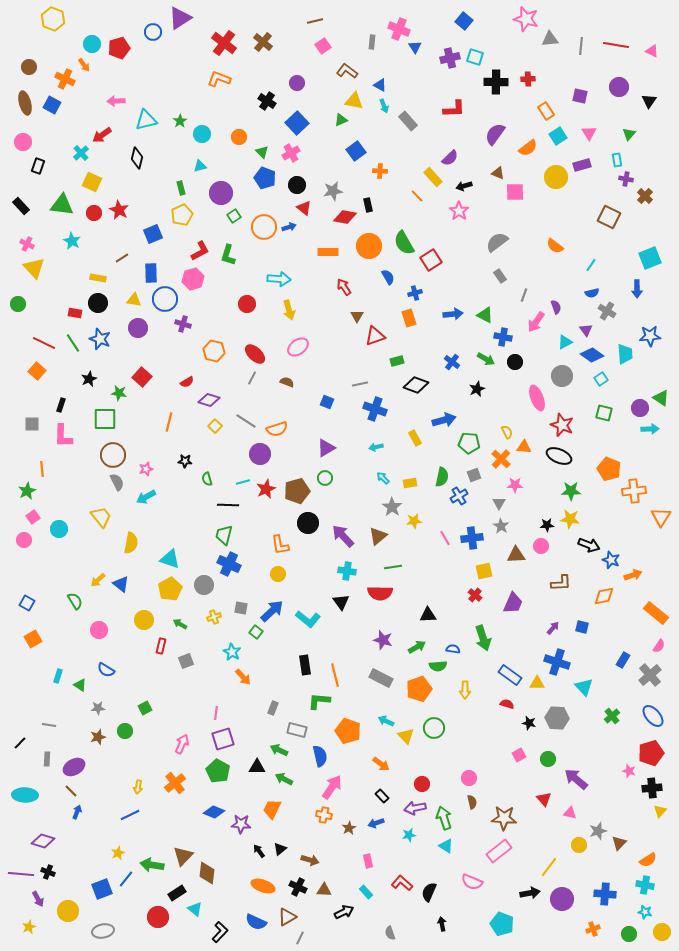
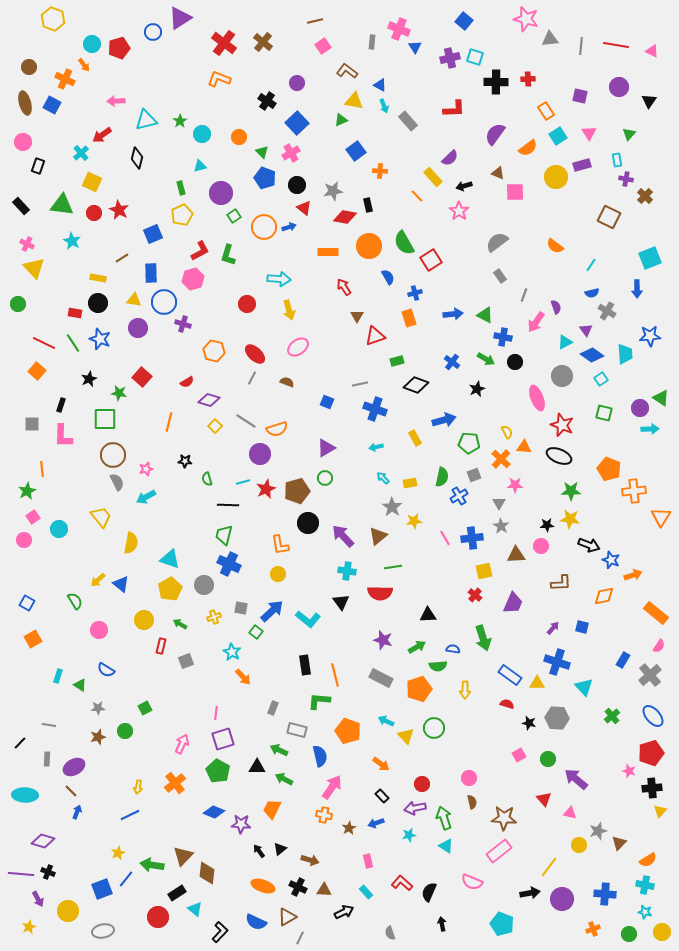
blue circle at (165, 299): moved 1 px left, 3 px down
